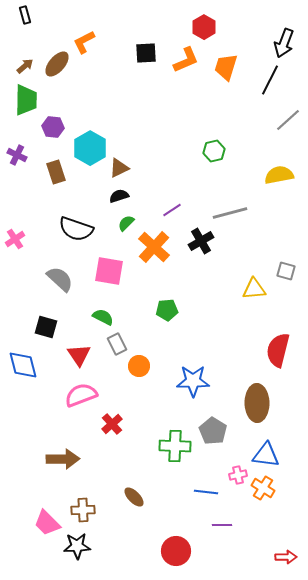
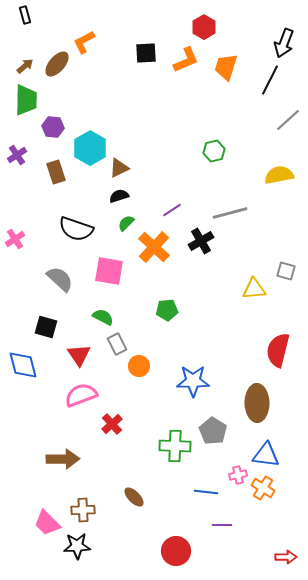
purple cross at (17, 155): rotated 30 degrees clockwise
